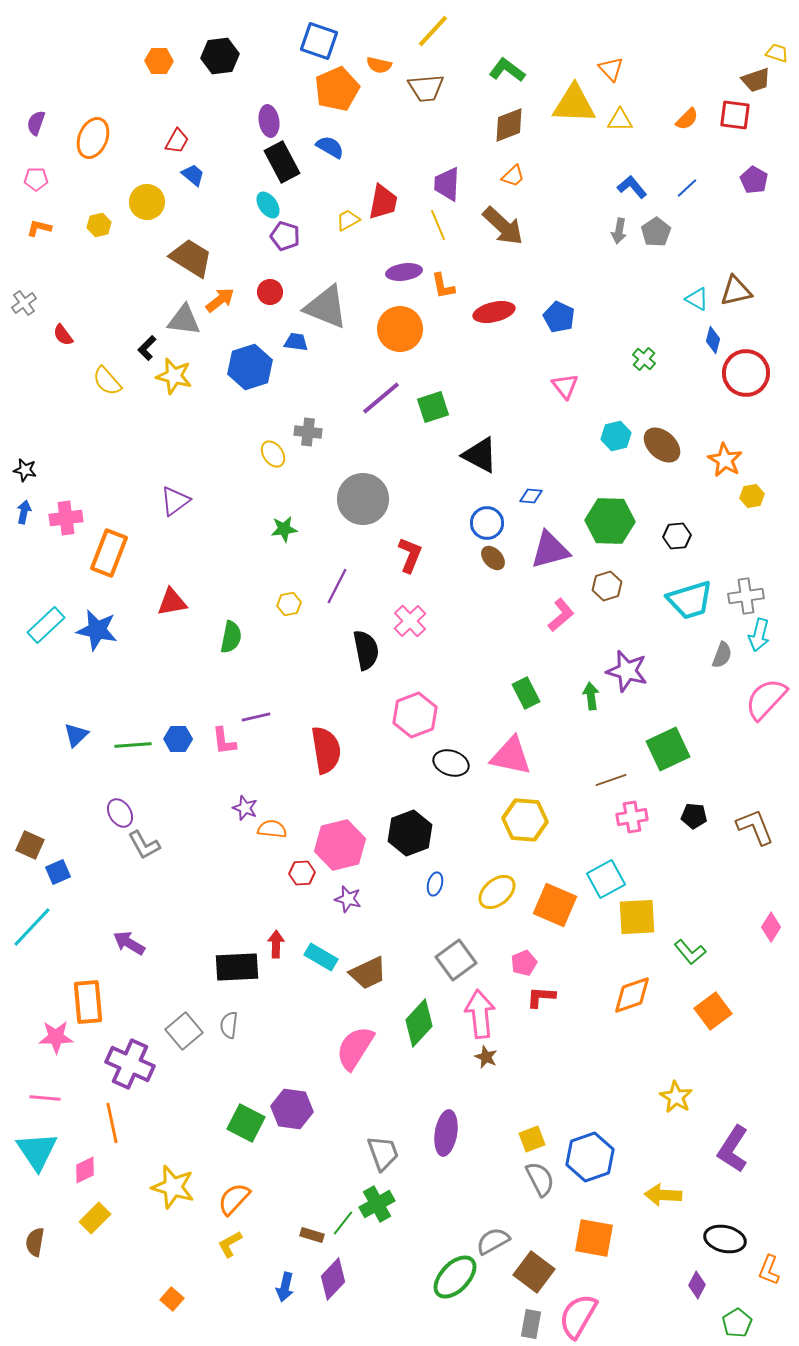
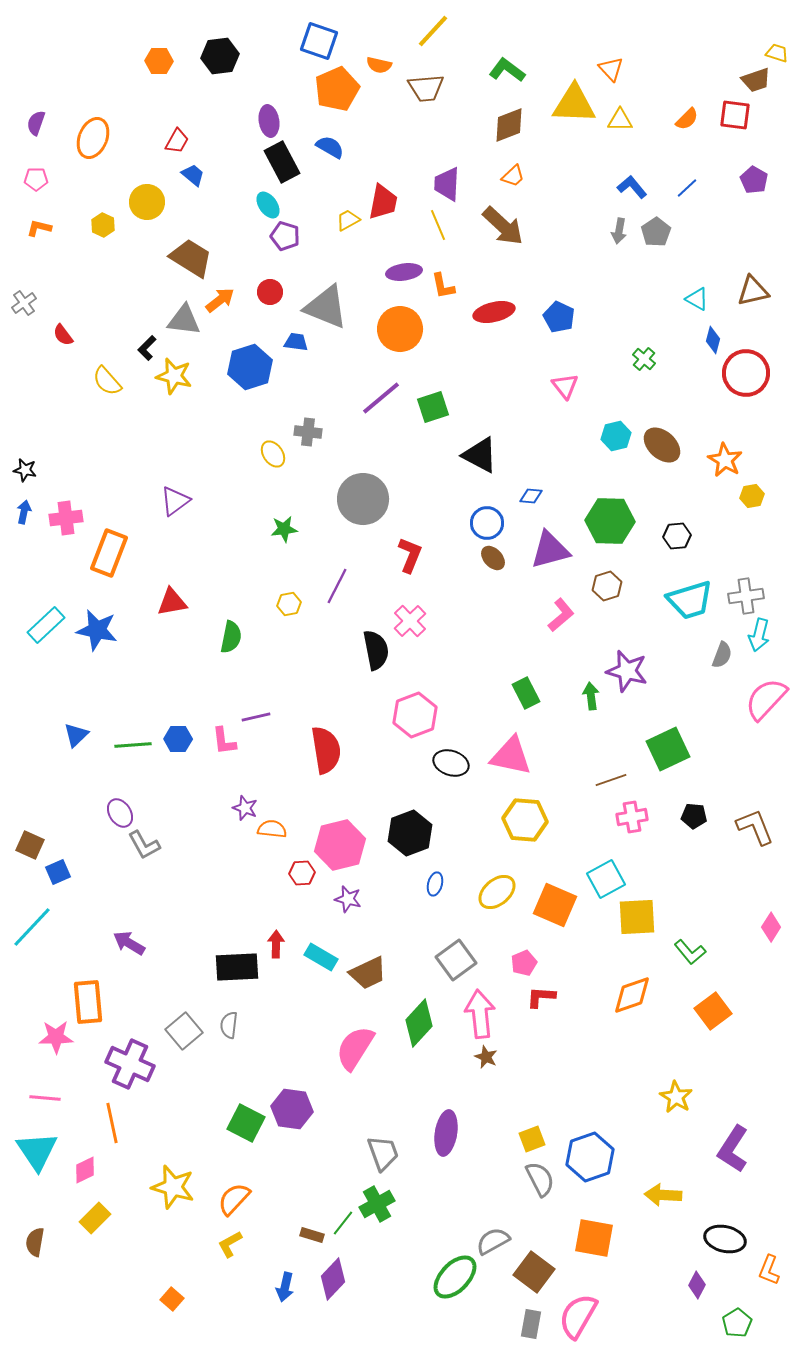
yellow hexagon at (99, 225): moved 4 px right; rotated 20 degrees counterclockwise
brown triangle at (736, 291): moved 17 px right
black semicircle at (366, 650): moved 10 px right
